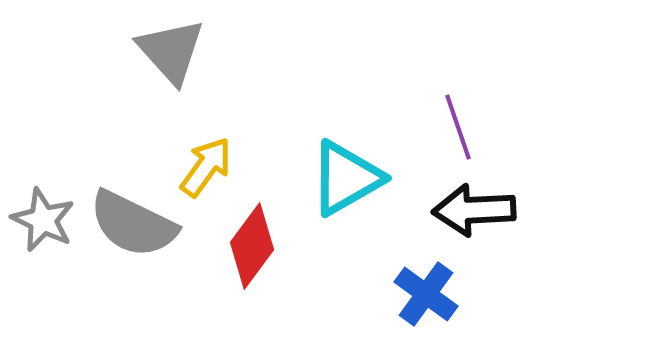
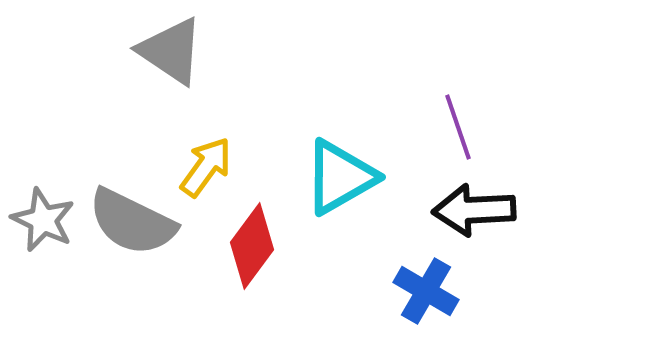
gray triangle: rotated 14 degrees counterclockwise
cyan triangle: moved 6 px left, 1 px up
gray semicircle: moved 1 px left, 2 px up
blue cross: moved 3 px up; rotated 6 degrees counterclockwise
